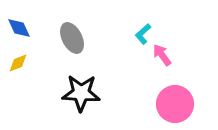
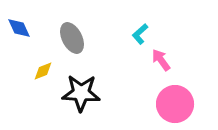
cyan L-shape: moved 3 px left
pink arrow: moved 1 px left, 5 px down
yellow diamond: moved 25 px right, 8 px down
